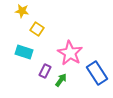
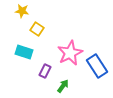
pink star: rotated 15 degrees clockwise
blue rectangle: moved 7 px up
green arrow: moved 2 px right, 6 px down
